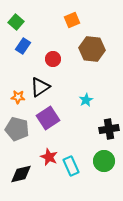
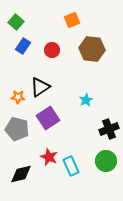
red circle: moved 1 px left, 9 px up
black cross: rotated 12 degrees counterclockwise
green circle: moved 2 px right
